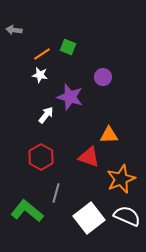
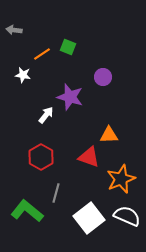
white star: moved 17 px left
